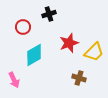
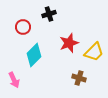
cyan diamond: rotated 15 degrees counterclockwise
